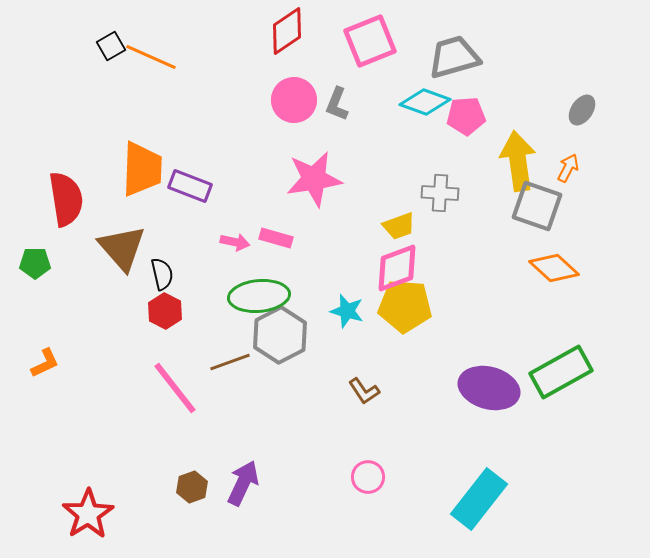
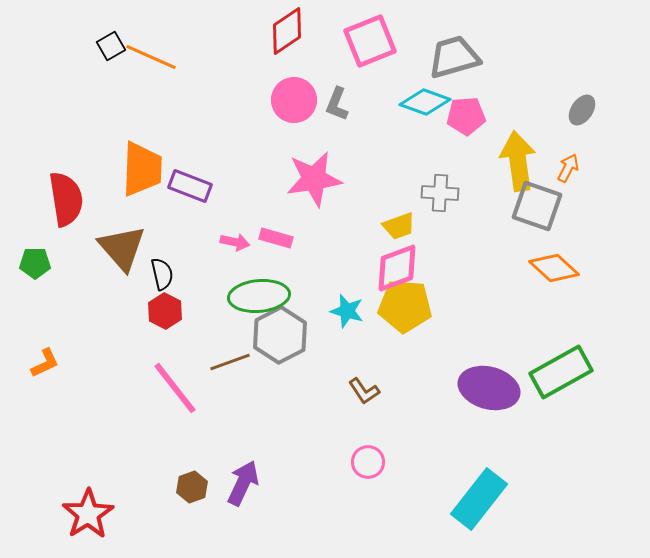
pink circle at (368, 477): moved 15 px up
